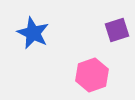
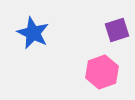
pink hexagon: moved 10 px right, 3 px up
